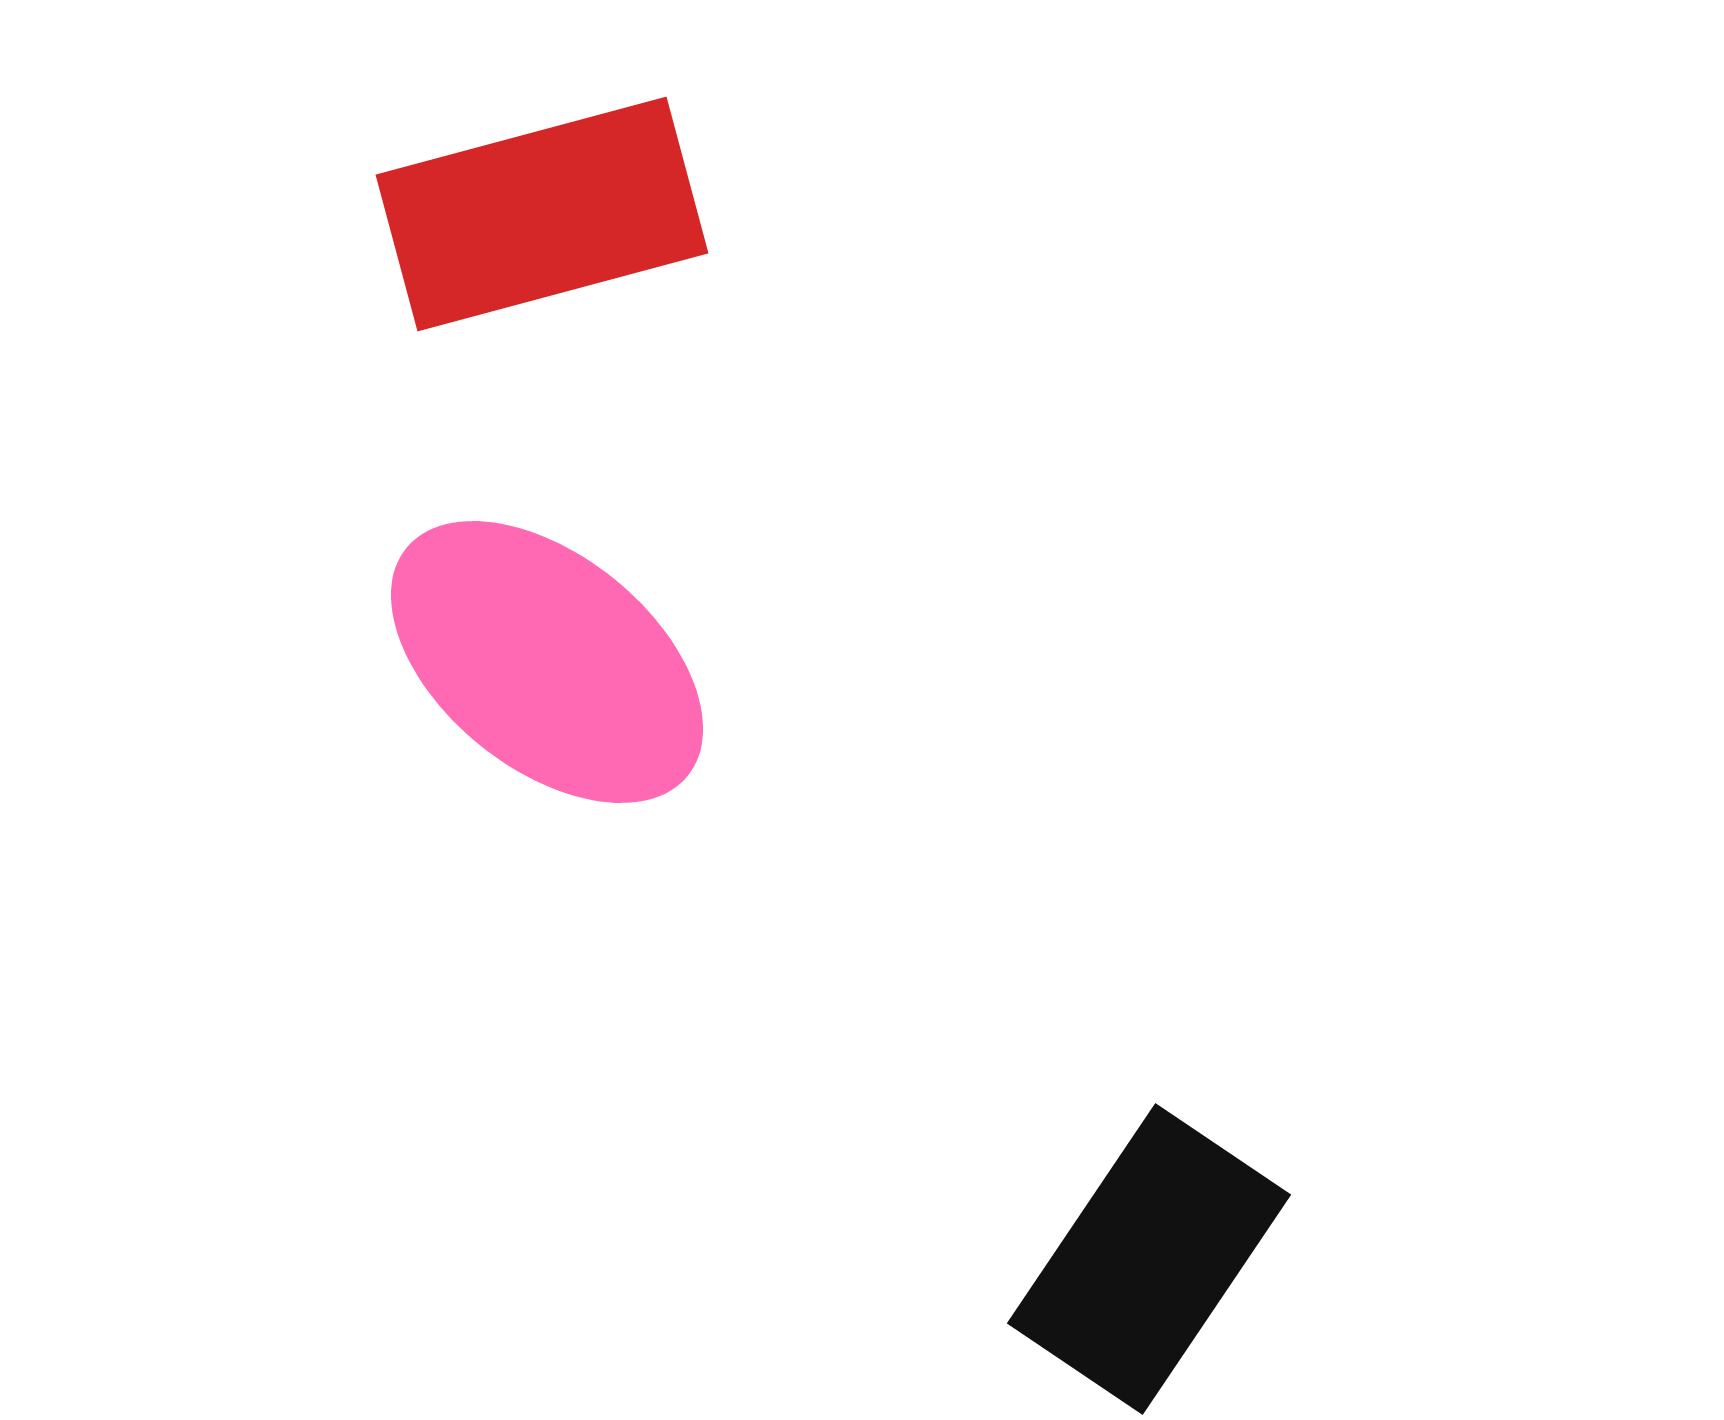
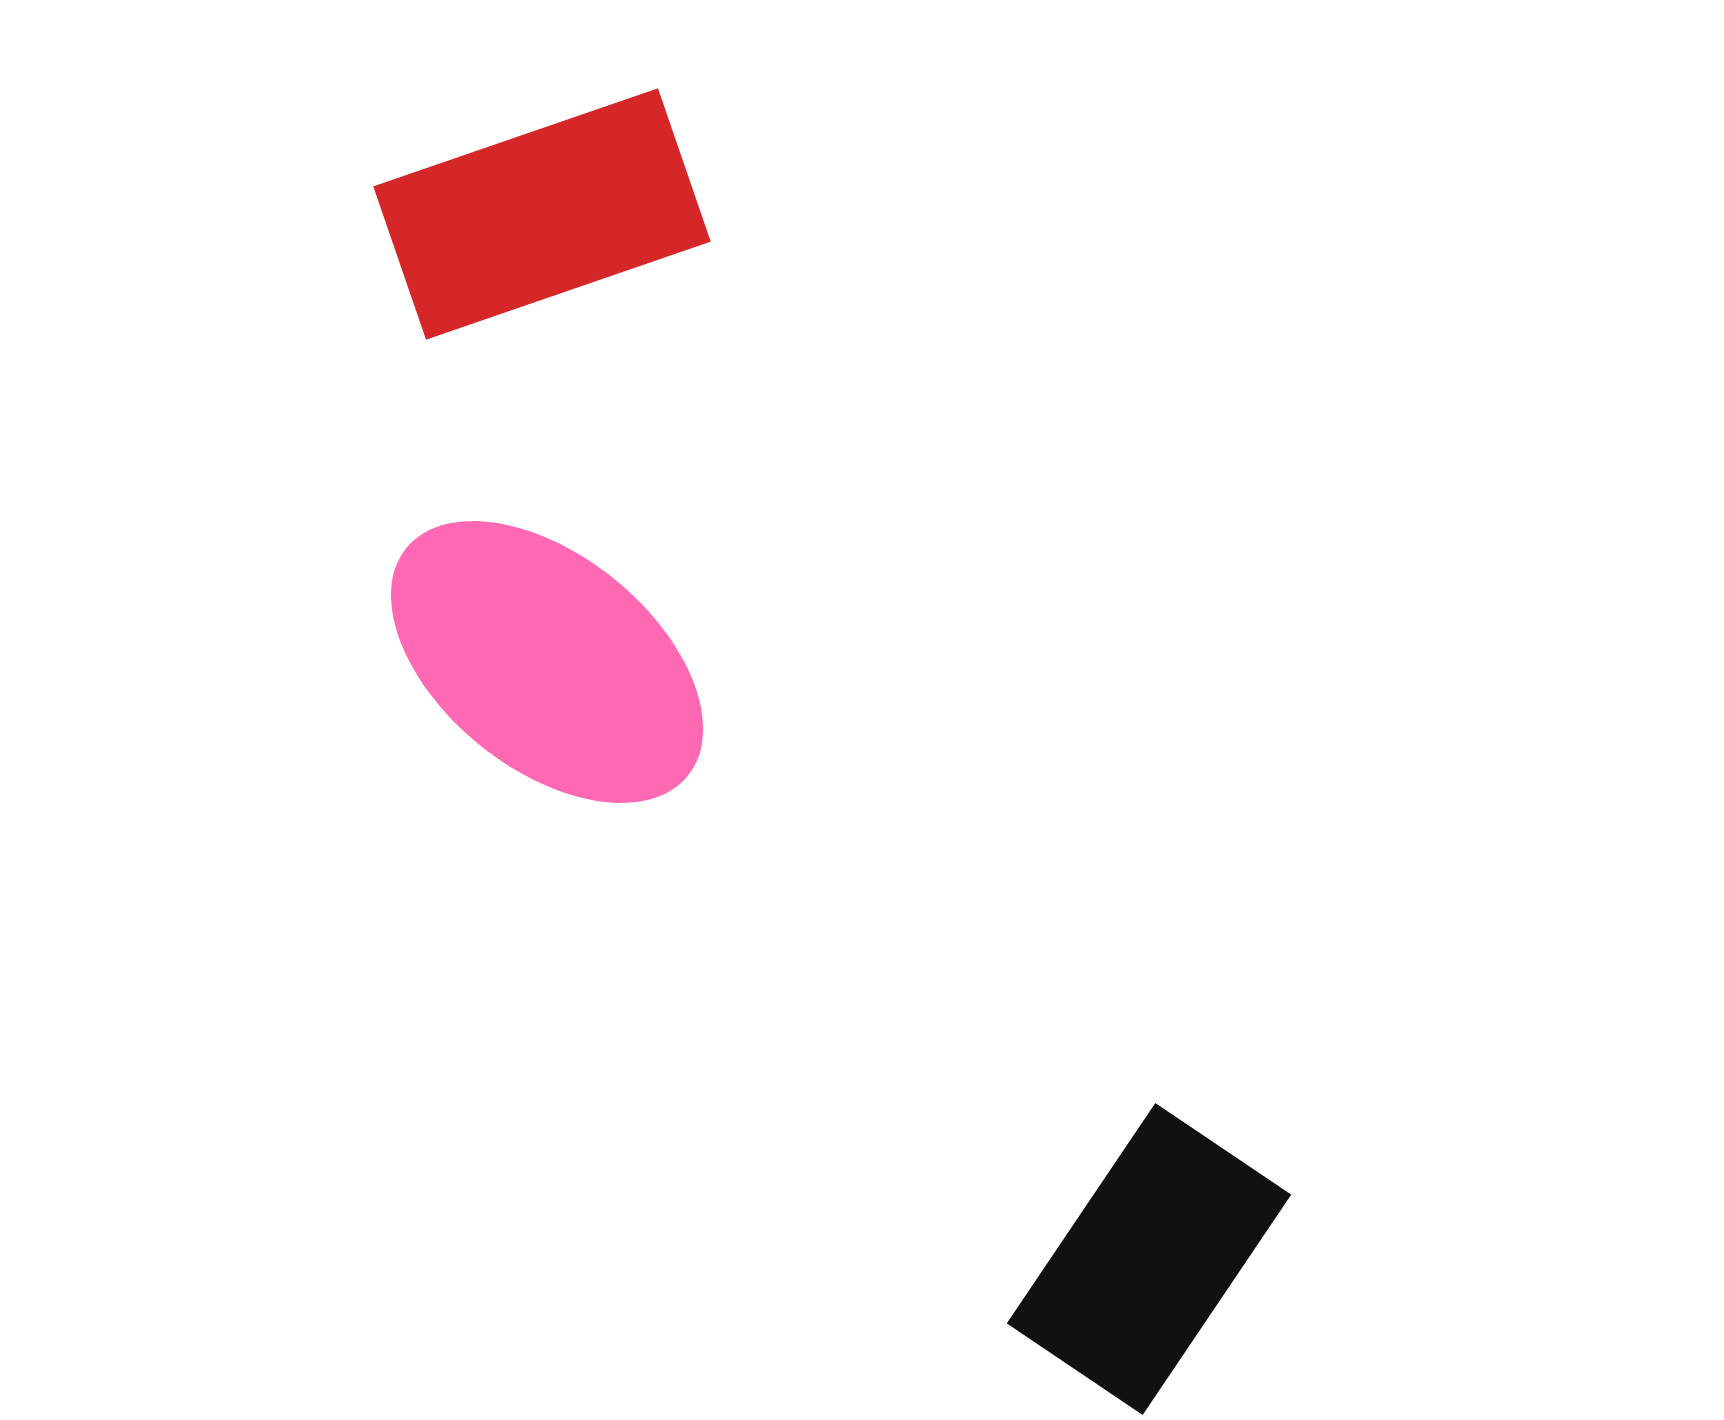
red rectangle: rotated 4 degrees counterclockwise
